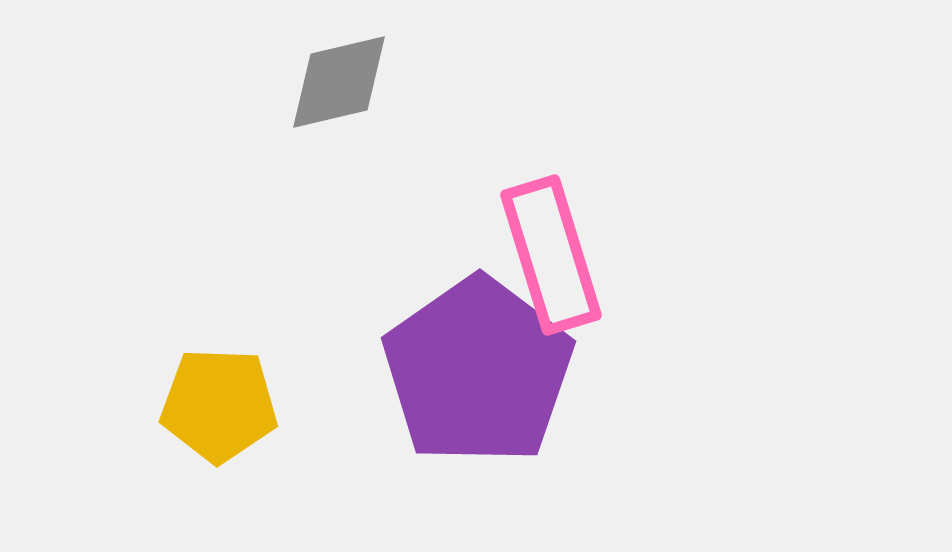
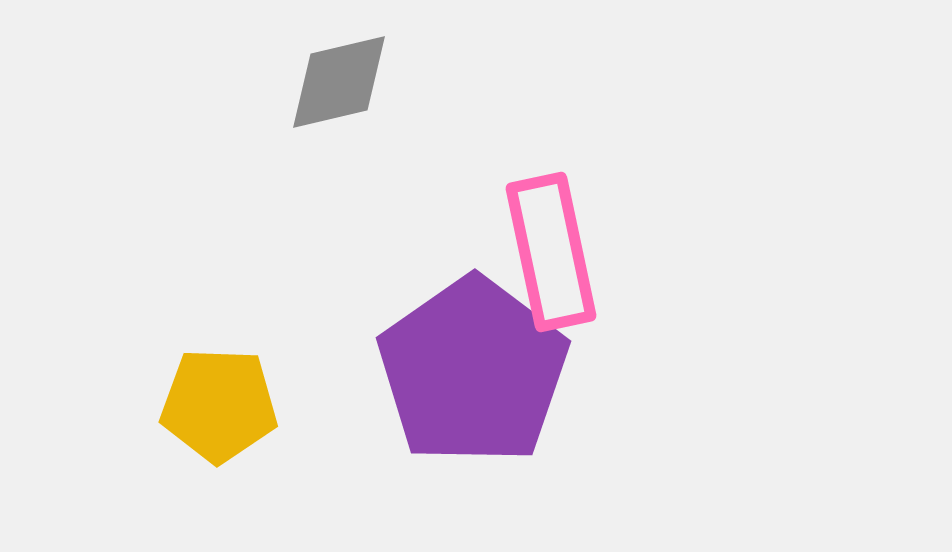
pink rectangle: moved 3 px up; rotated 5 degrees clockwise
purple pentagon: moved 5 px left
